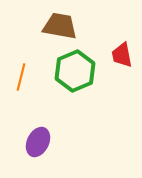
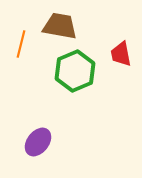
red trapezoid: moved 1 px left, 1 px up
orange line: moved 33 px up
purple ellipse: rotated 12 degrees clockwise
